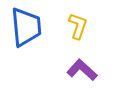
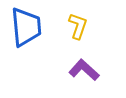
purple L-shape: moved 2 px right
